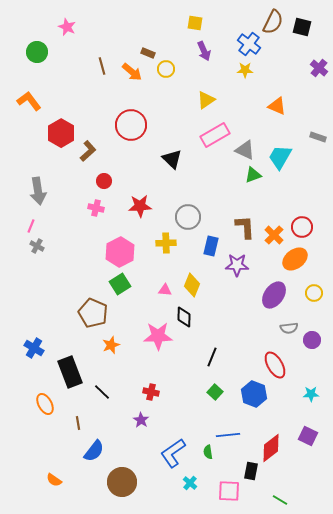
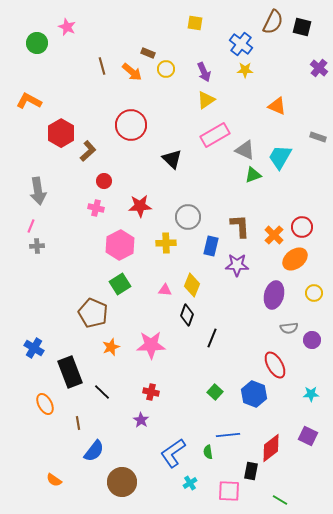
blue cross at (249, 44): moved 8 px left
purple arrow at (204, 51): moved 21 px down
green circle at (37, 52): moved 9 px up
orange L-shape at (29, 101): rotated 25 degrees counterclockwise
brown L-shape at (245, 227): moved 5 px left, 1 px up
gray cross at (37, 246): rotated 32 degrees counterclockwise
pink hexagon at (120, 252): moved 7 px up
purple ellipse at (274, 295): rotated 20 degrees counterclockwise
black diamond at (184, 317): moved 3 px right, 2 px up; rotated 20 degrees clockwise
pink star at (158, 336): moved 7 px left, 9 px down
orange star at (111, 345): moved 2 px down
black line at (212, 357): moved 19 px up
cyan cross at (190, 483): rotated 16 degrees clockwise
